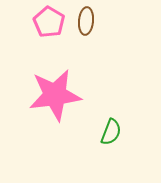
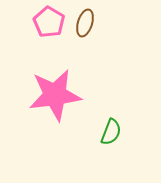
brown ellipse: moved 1 px left, 2 px down; rotated 12 degrees clockwise
